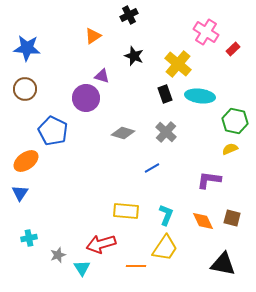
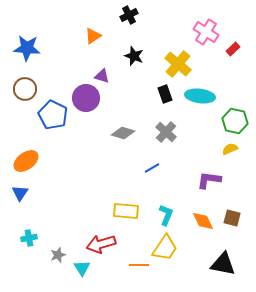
blue pentagon: moved 16 px up
orange line: moved 3 px right, 1 px up
